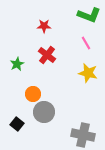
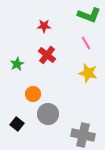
gray circle: moved 4 px right, 2 px down
